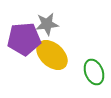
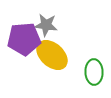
gray star: moved 1 px left, 1 px down; rotated 15 degrees clockwise
green ellipse: rotated 20 degrees clockwise
